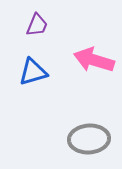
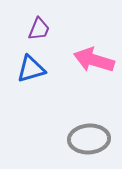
purple trapezoid: moved 2 px right, 4 px down
blue triangle: moved 2 px left, 3 px up
